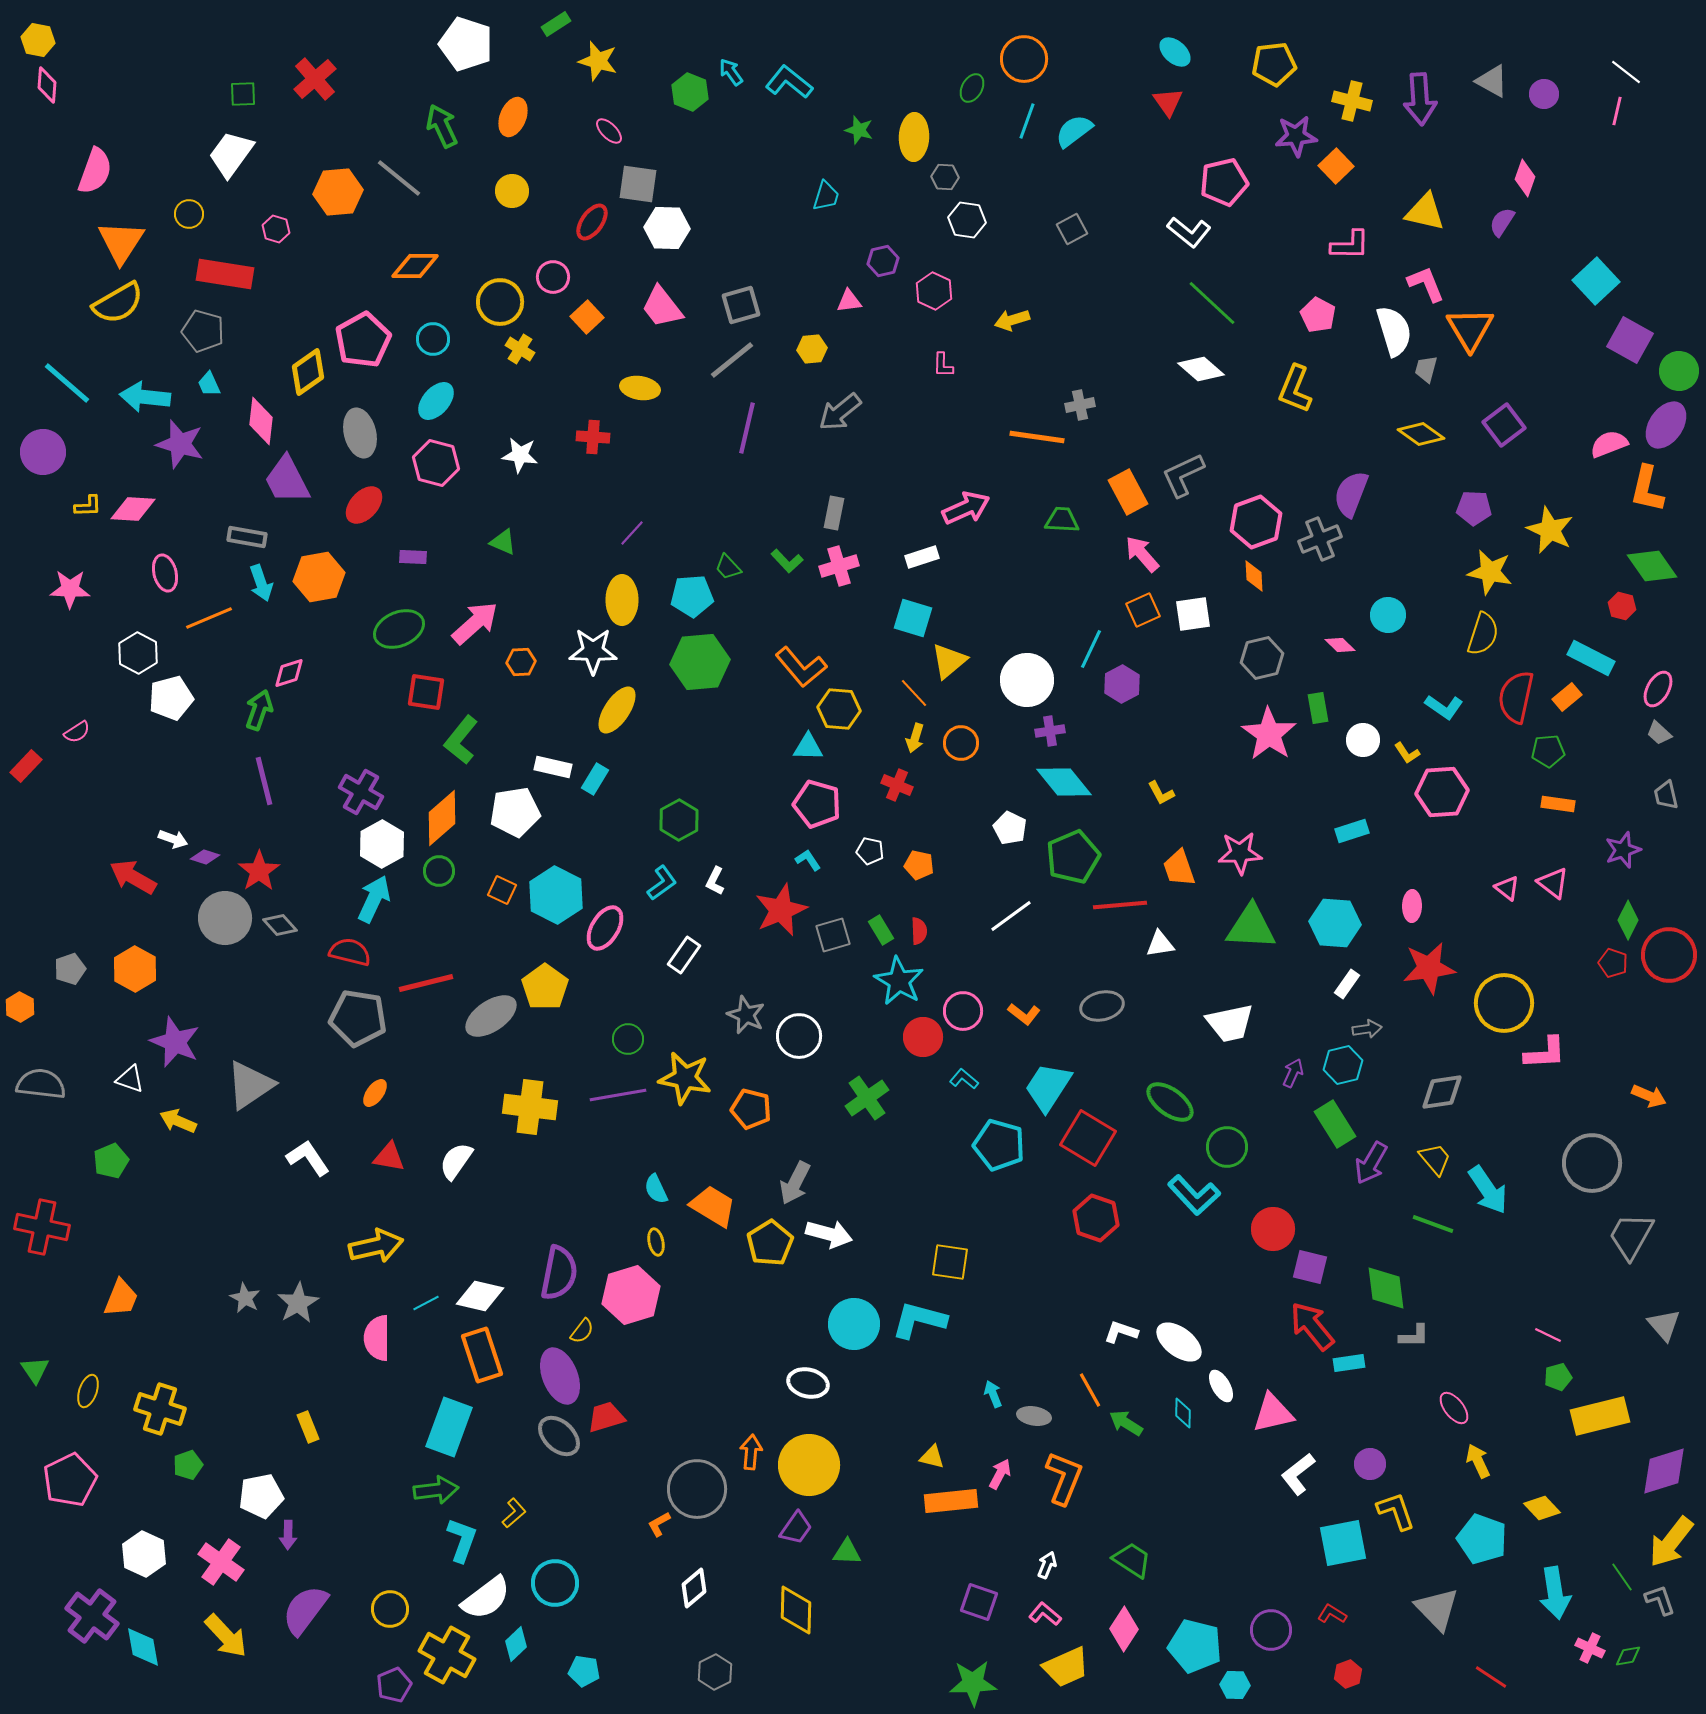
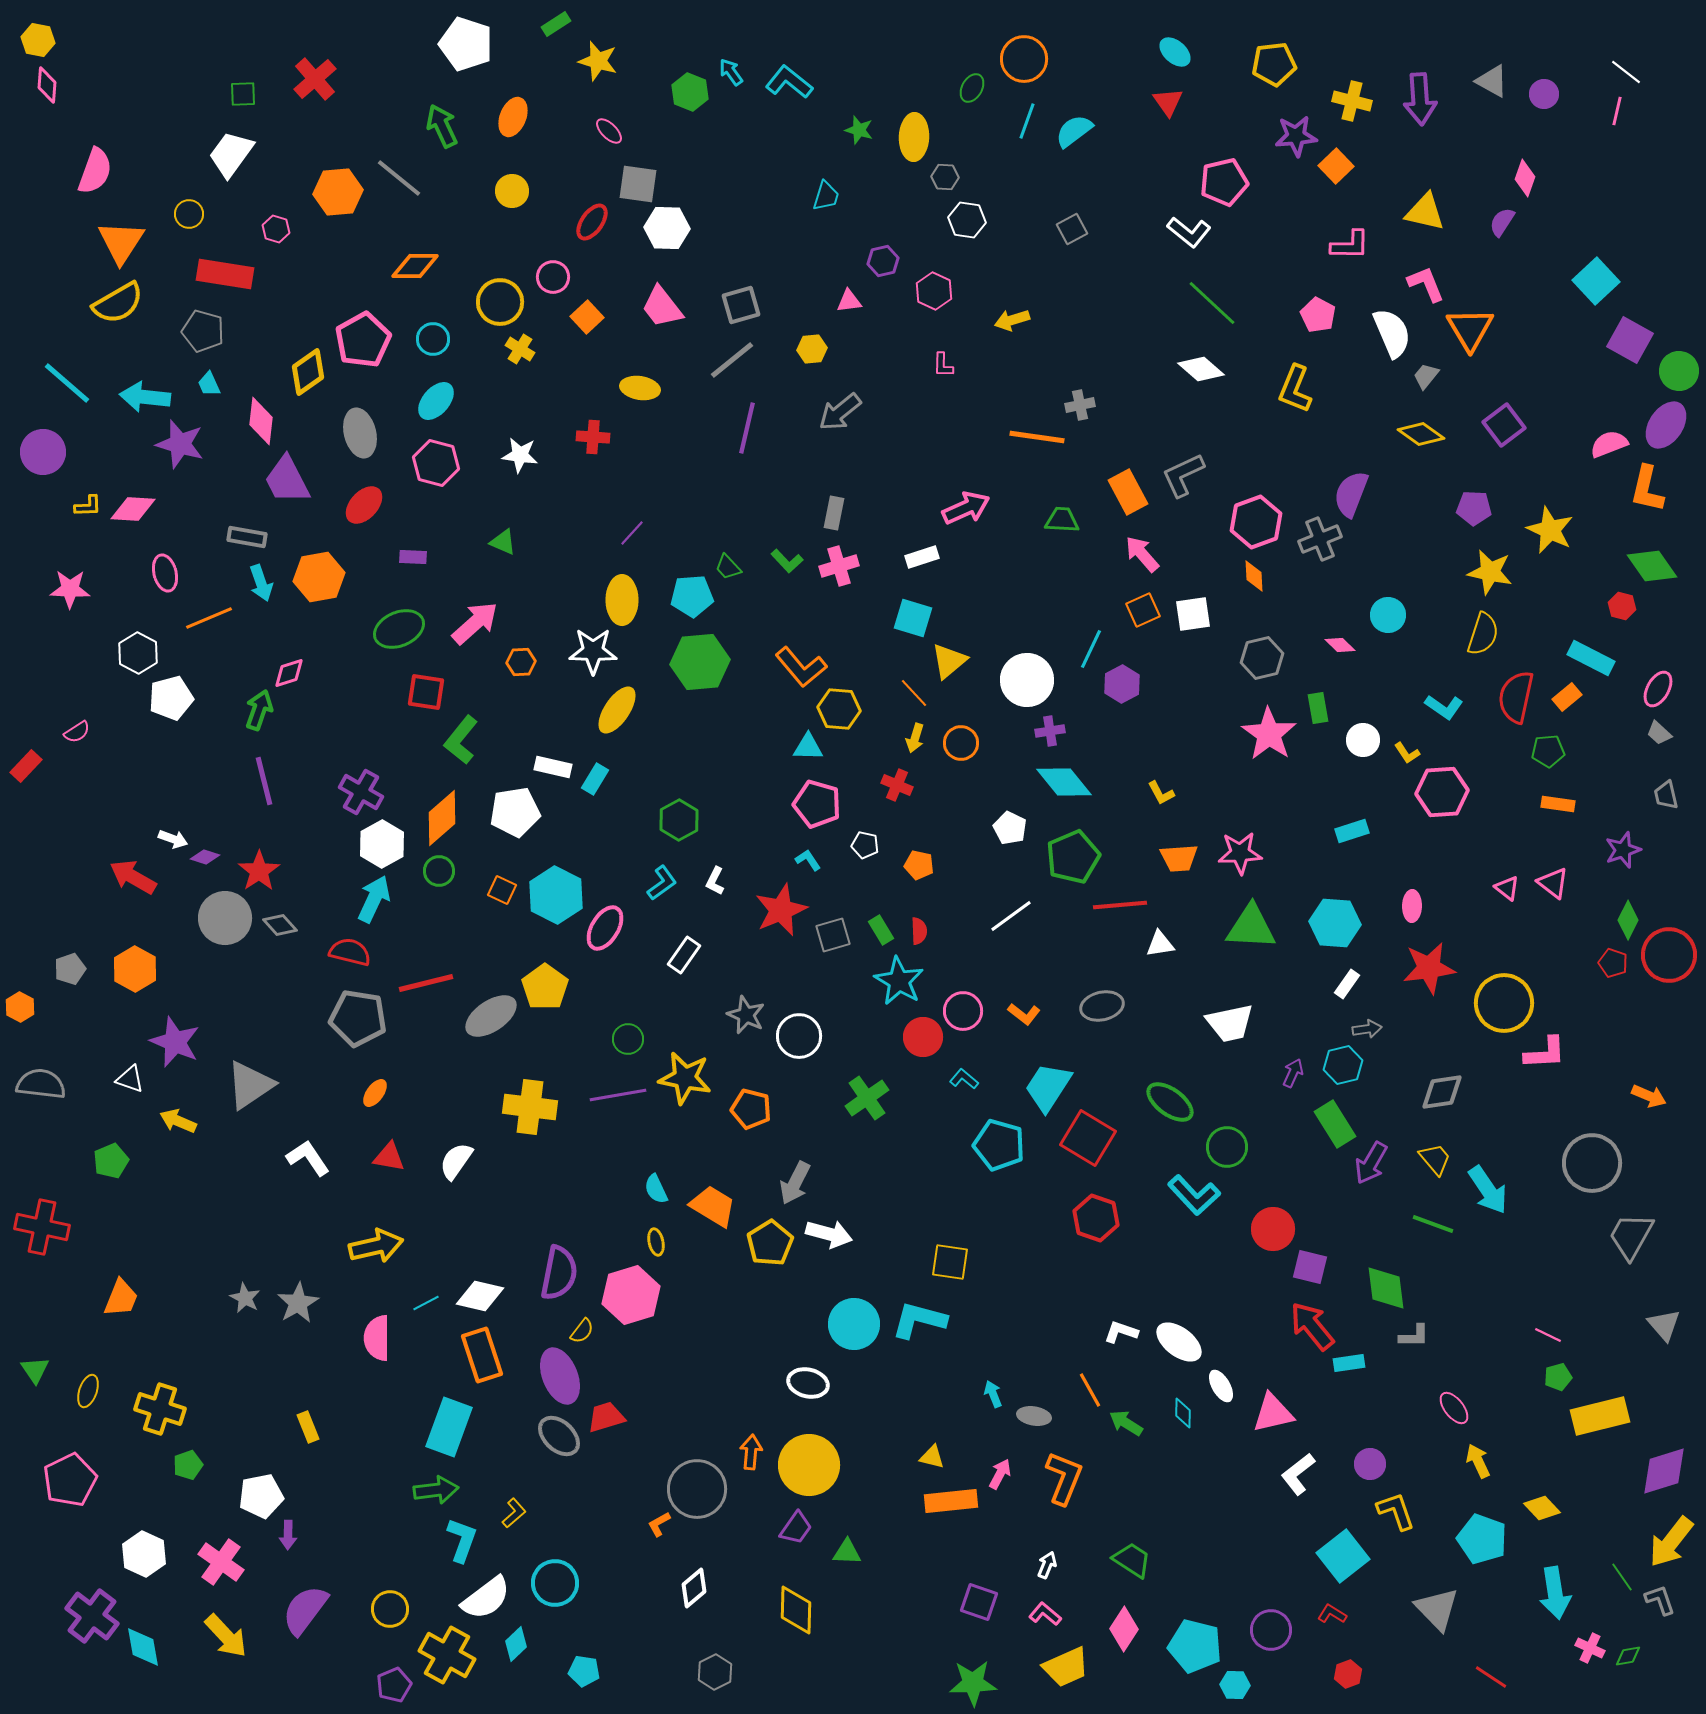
white semicircle at (1394, 331): moved 2 px left, 2 px down; rotated 6 degrees counterclockwise
gray trapezoid at (1426, 369): moved 7 px down; rotated 24 degrees clockwise
white pentagon at (870, 851): moved 5 px left, 6 px up
orange trapezoid at (1179, 868): moved 10 px up; rotated 75 degrees counterclockwise
cyan square at (1343, 1543): moved 13 px down; rotated 27 degrees counterclockwise
